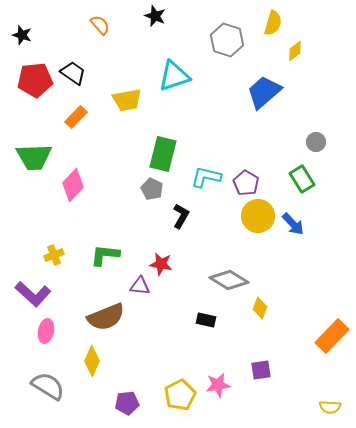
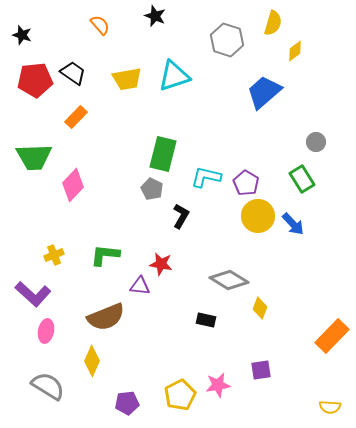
yellow trapezoid at (127, 100): moved 21 px up
